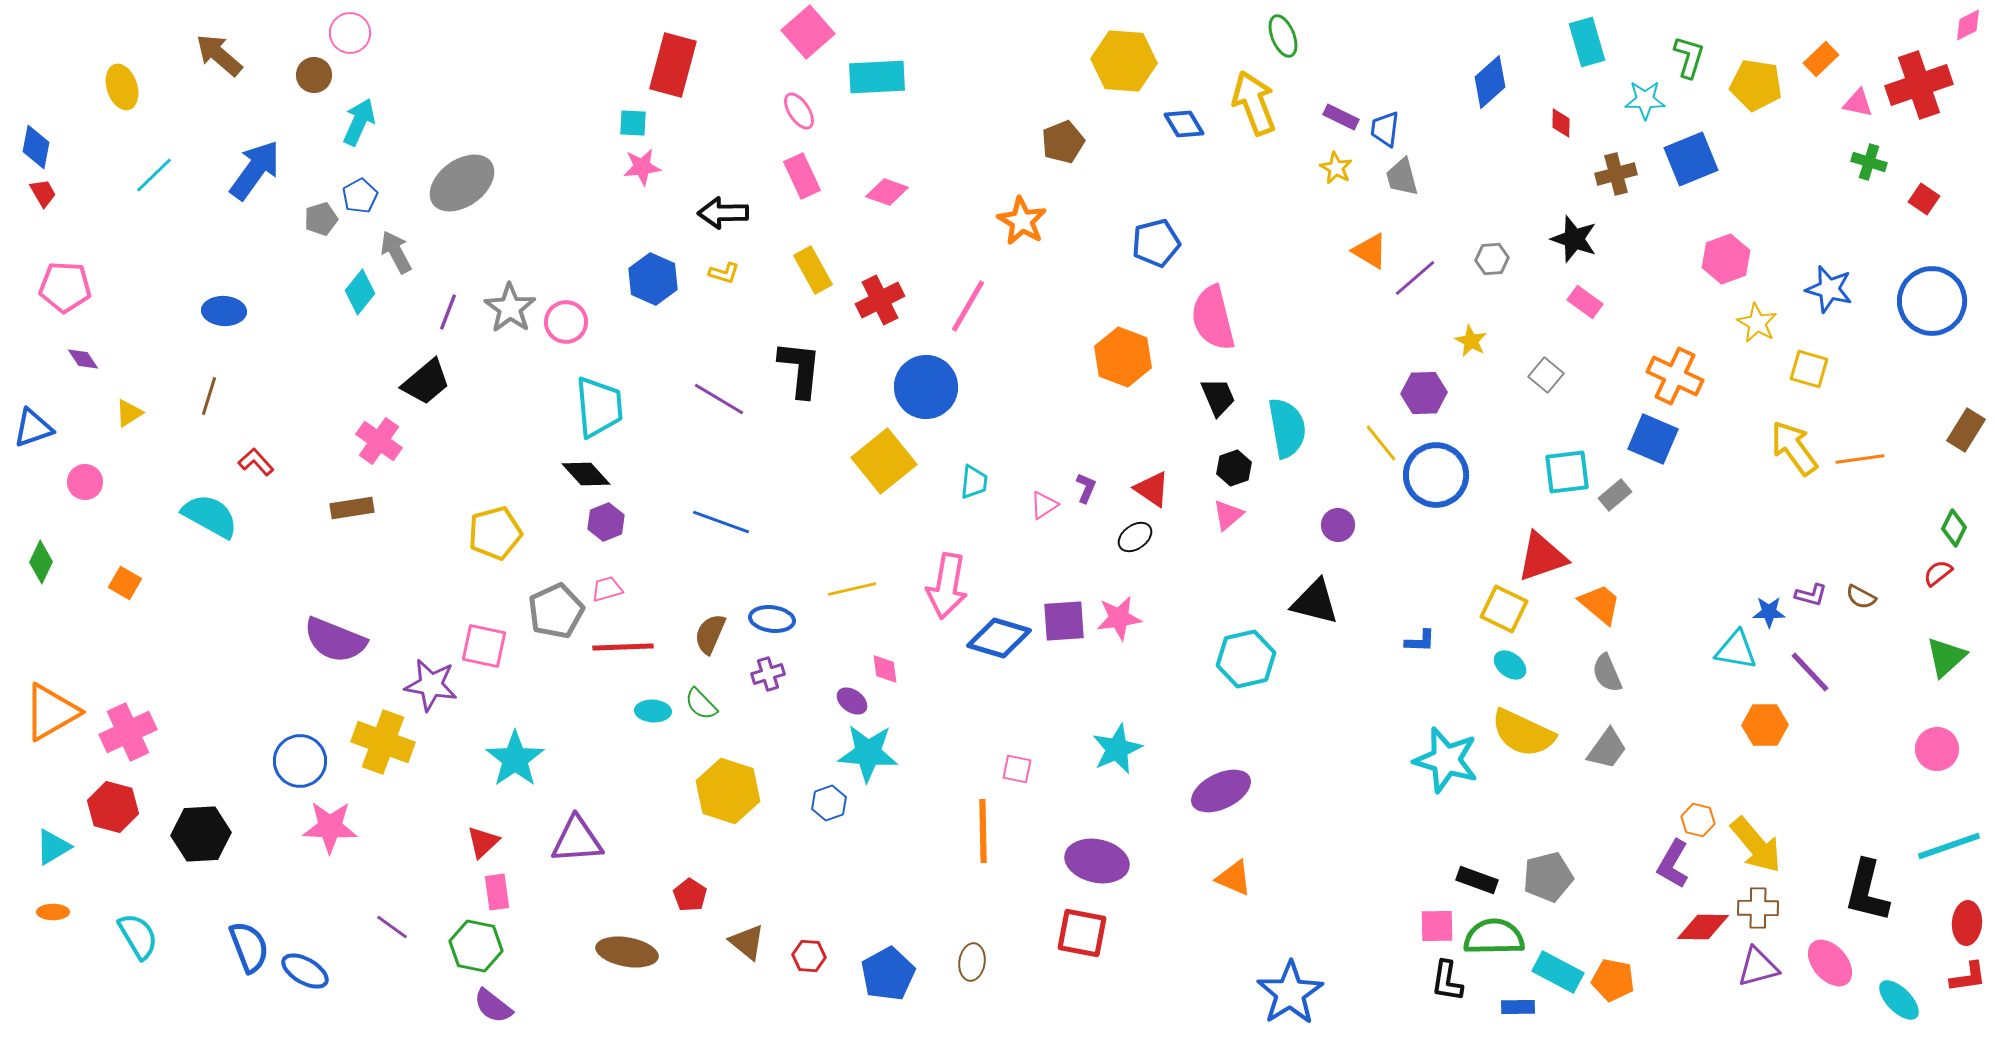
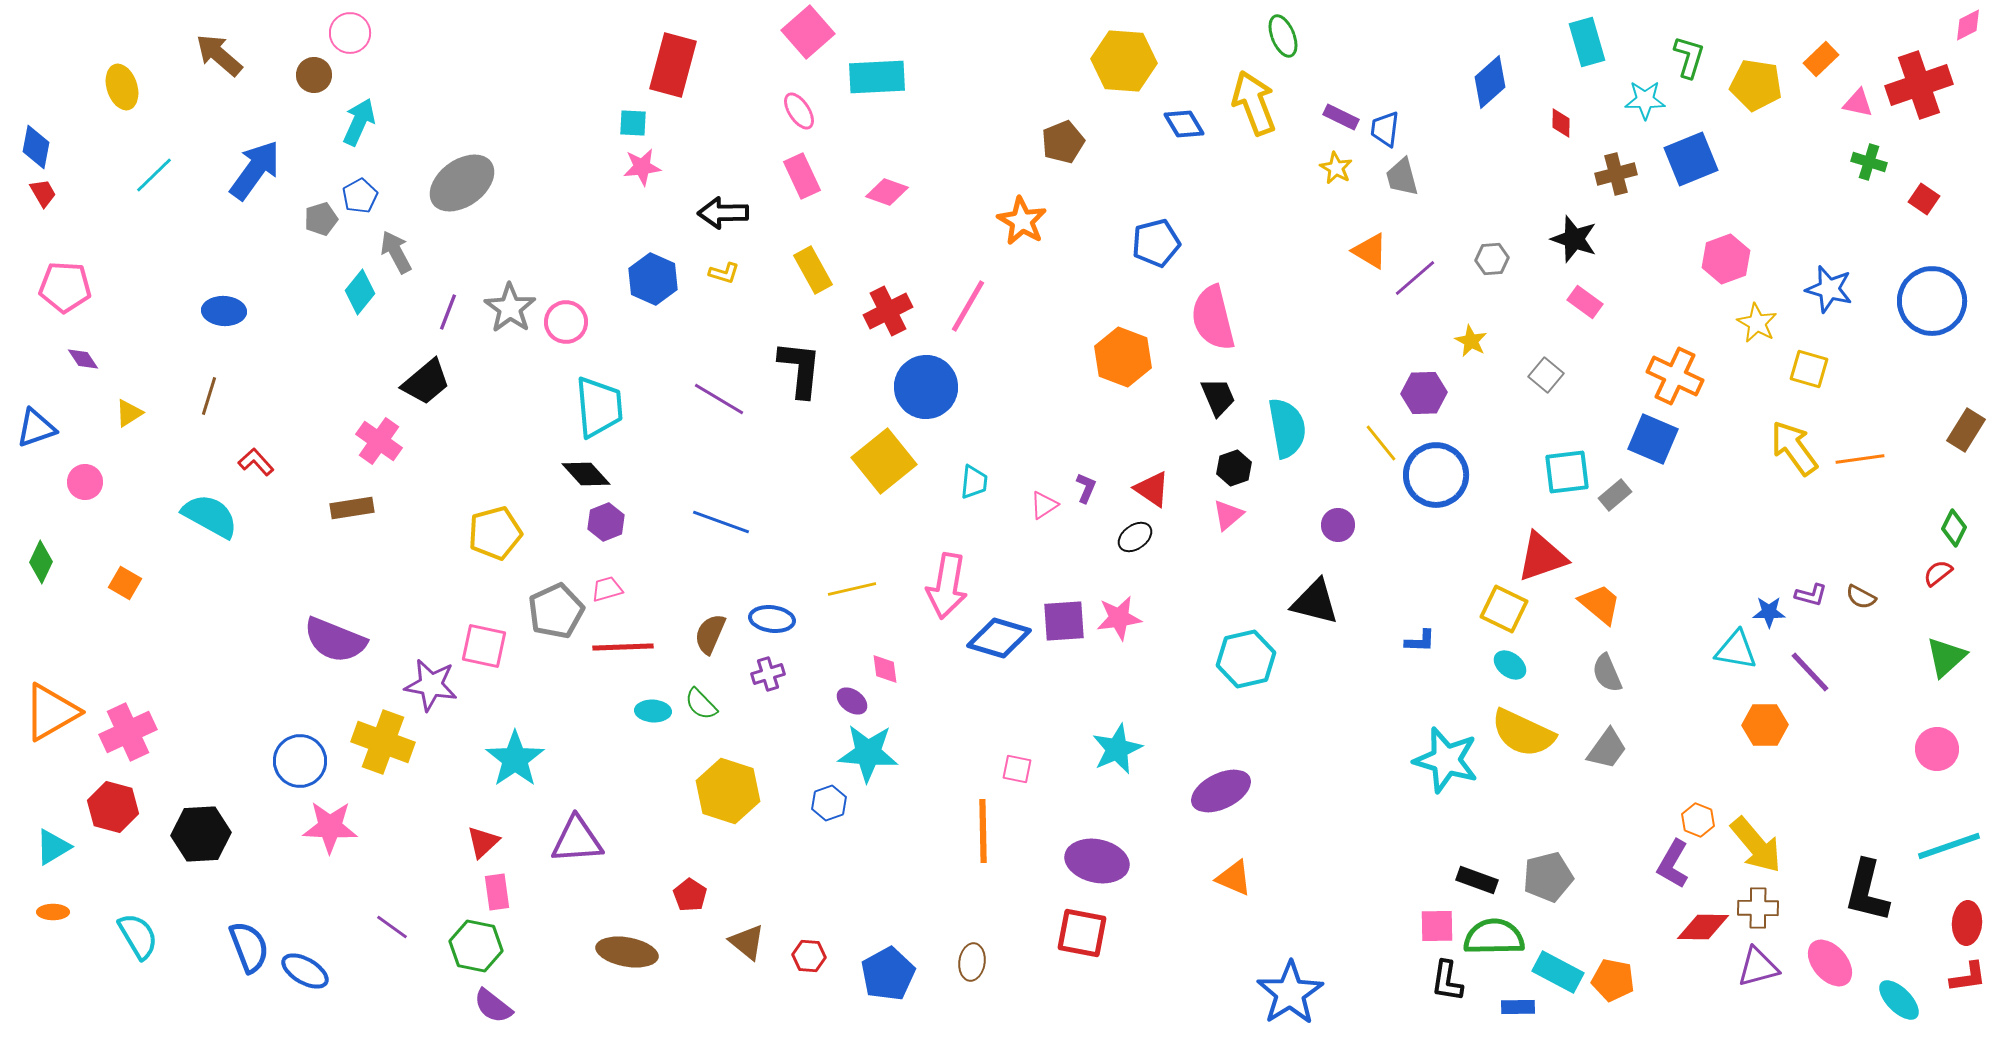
red cross at (880, 300): moved 8 px right, 11 px down
blue triangle at (33, 428): moved 3 px right
orange hexagon at (1698, 820): rotated 8 degrees clockwise
